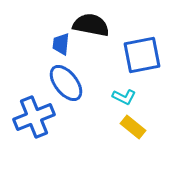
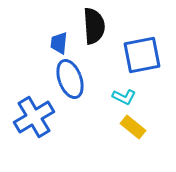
black semicircle: moved 3 px right, 1 px down; rotated 75 degrees clockwise
blue trapezoid: moved 2 px left, 1 px up
blue ellipse: moved 4 px right, 4 px up; rotated 18 degrees clockwise
blue cross: rotated 9 degrees counterclockwise
